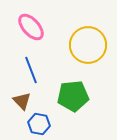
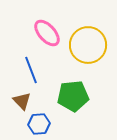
pink ellipse: moved 16 px right, 6 px down
blue hexagon: rotated 15 degrees counterclockwise
